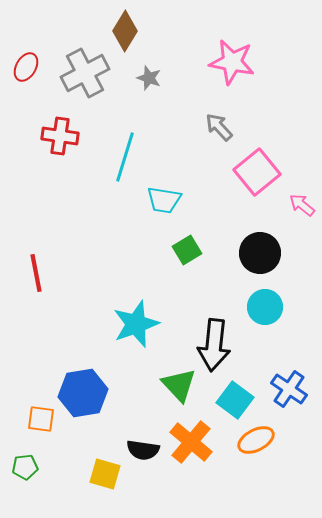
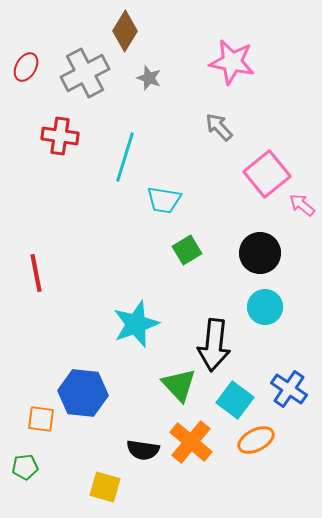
pink square: moved 10 px right, 2 px down
blue hexagon: rotated 15 degrees clockwise
yellow square: moved 13 px down
